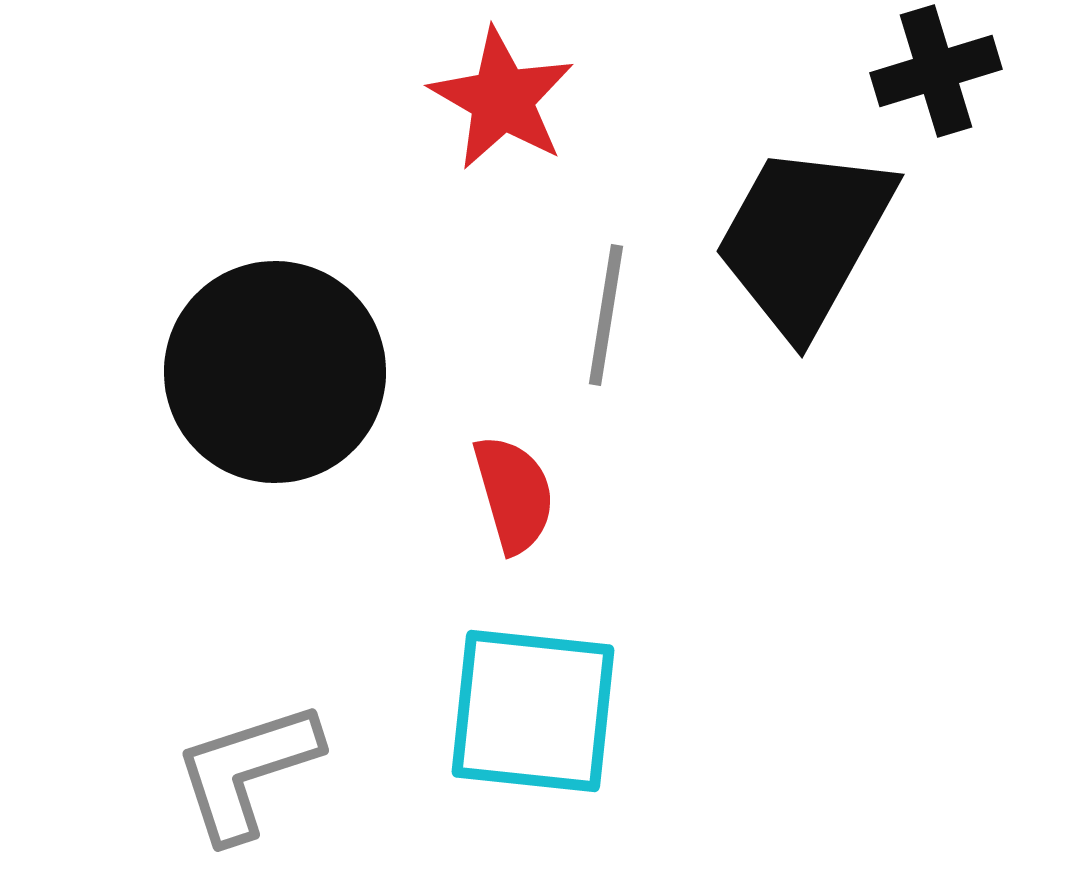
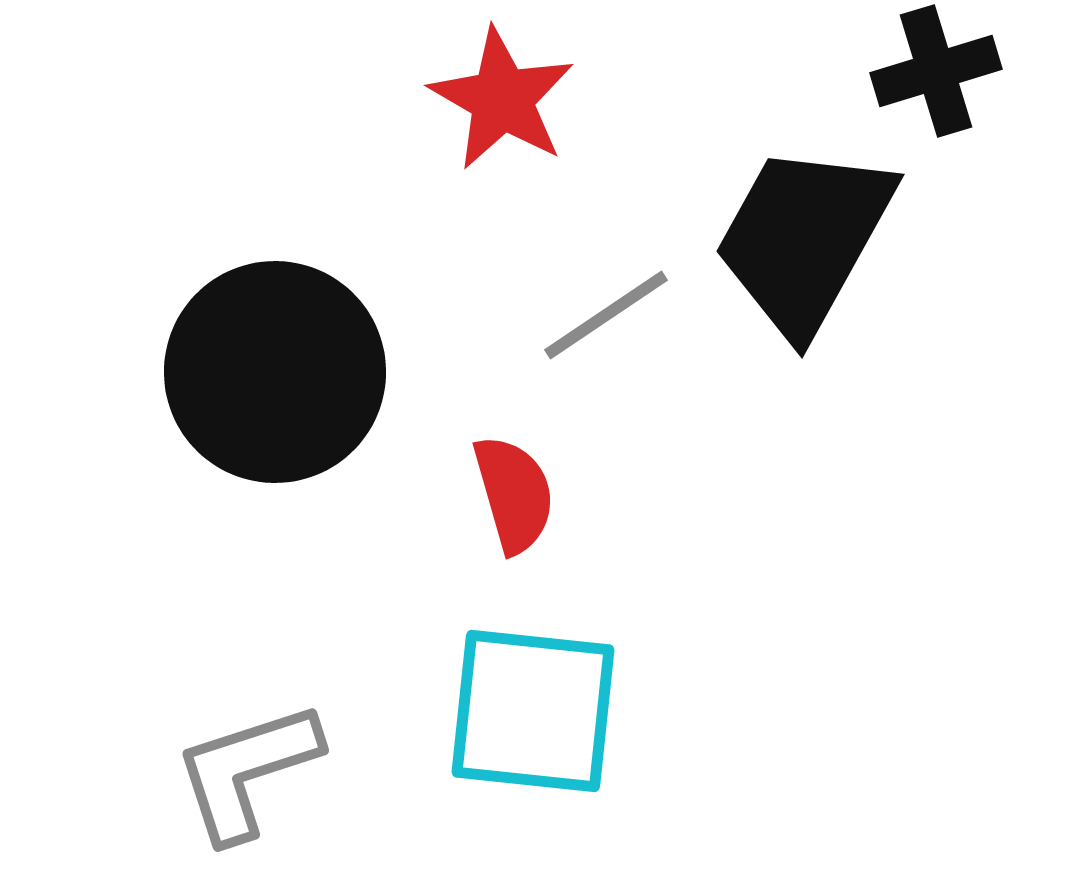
gray line: rotated 47 degrees clockwise
